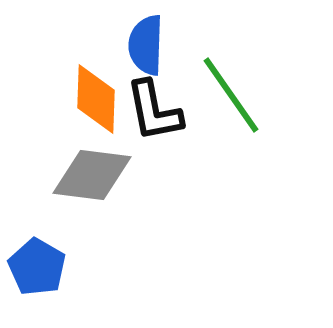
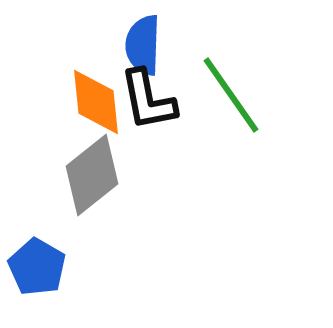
blue semicircle: moved 3 px left
orange diamond: moved 3 px down; rotated 8 degrees counterclockwise
black L-shape: moved 6 px left, 11 px up
gray diamond: rotated 46 degrees counterclockwise
